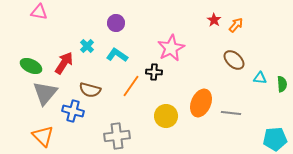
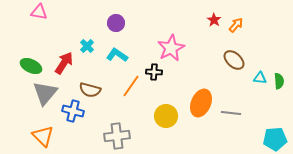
green semicircle: moved 3 px left, 3 px up
